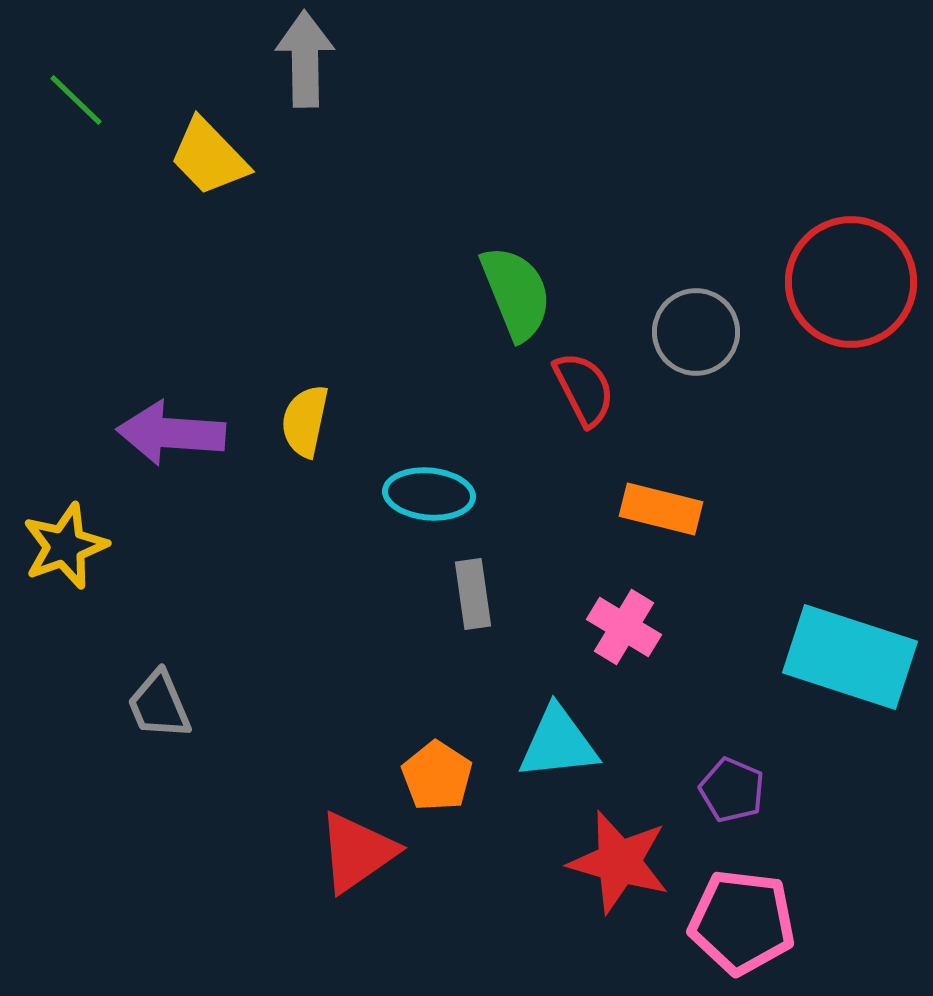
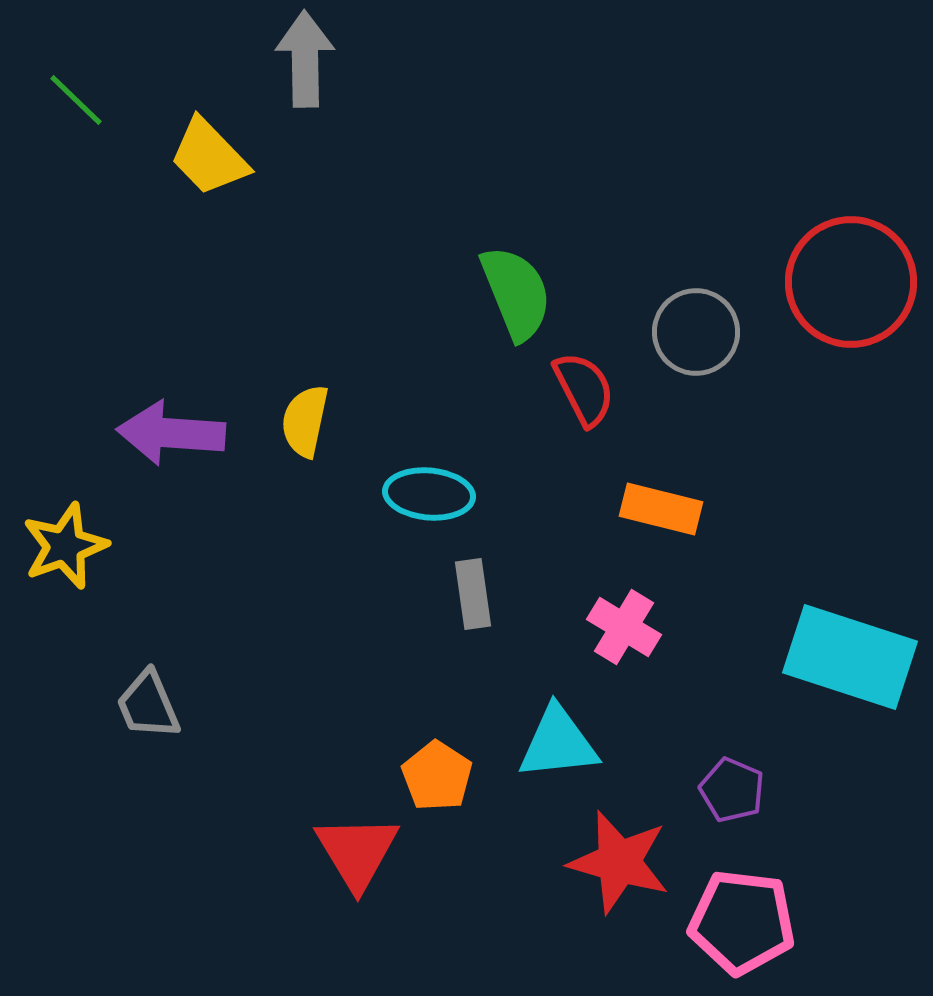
gray trapezoid: moved 11 px left
red triangle: rotated 26 degrees counterclockwise
